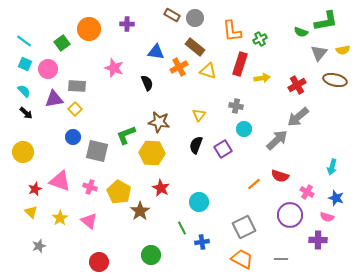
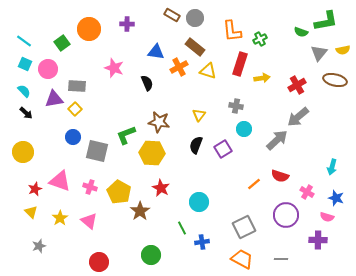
purple circle at (290, 215): moved 4 px left
